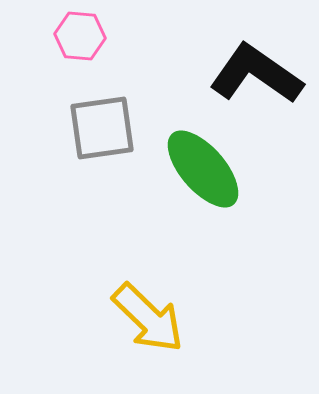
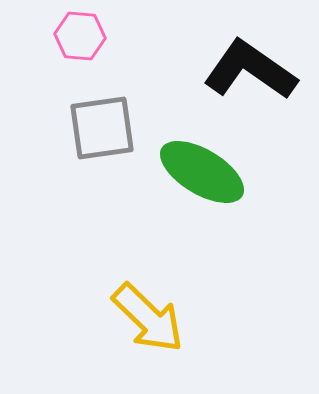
black L-shape: moved 6 px left, 4 px up
green ellipse: moved 1 px left, 3 px down; rotated 18 degrees counterclockwise
